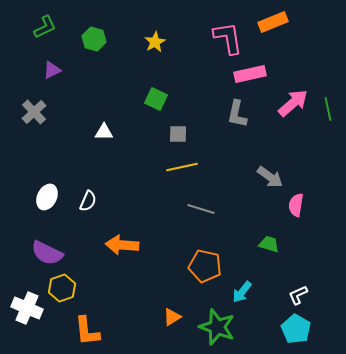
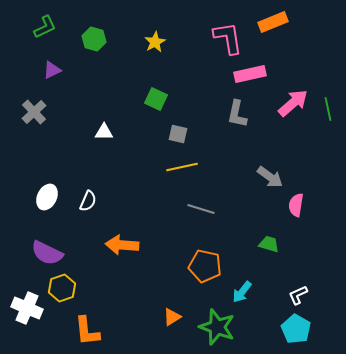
gray square: rotated 12 degrees clockwise
